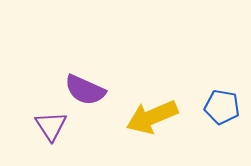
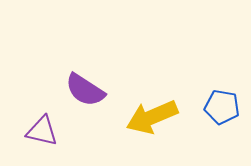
purple semicircle: rotated 9 degrees clockwise
purple triangle: moved 9 px left, 5 px down; rotated 44 degrees counterclockwise
